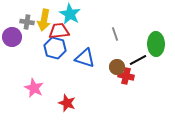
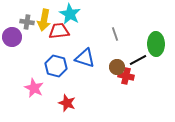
blue hexagon: moved 1 px right, 18 px down
